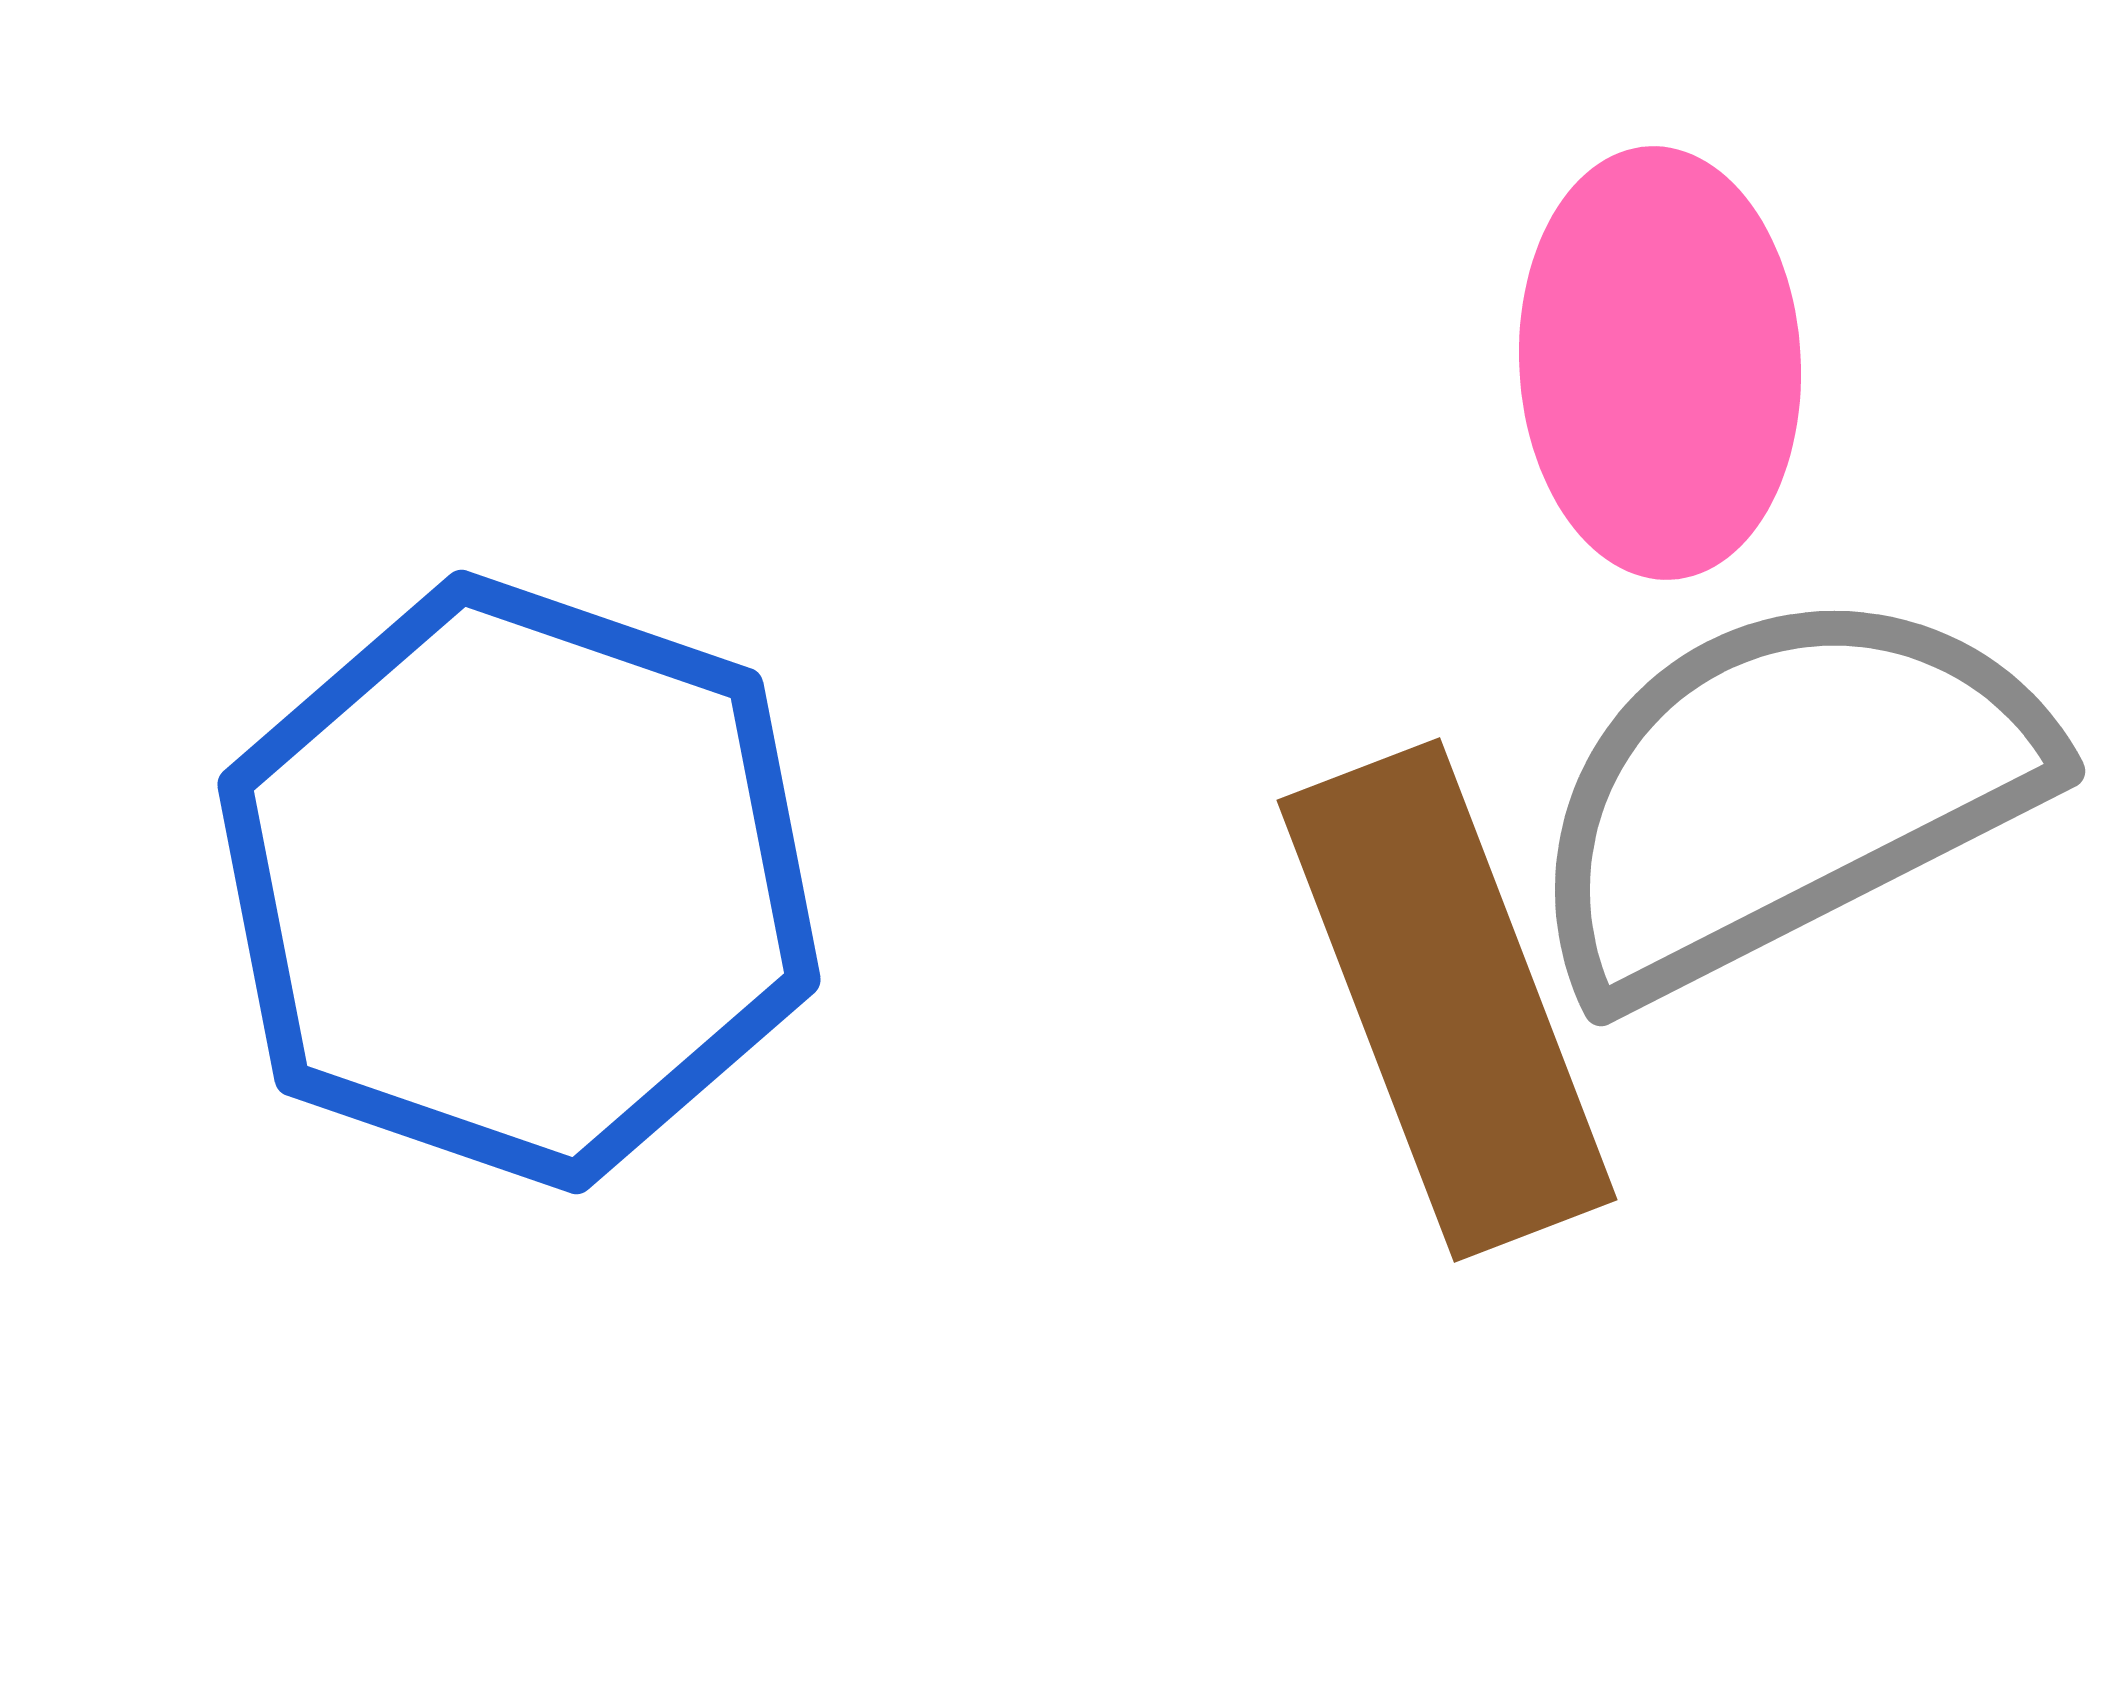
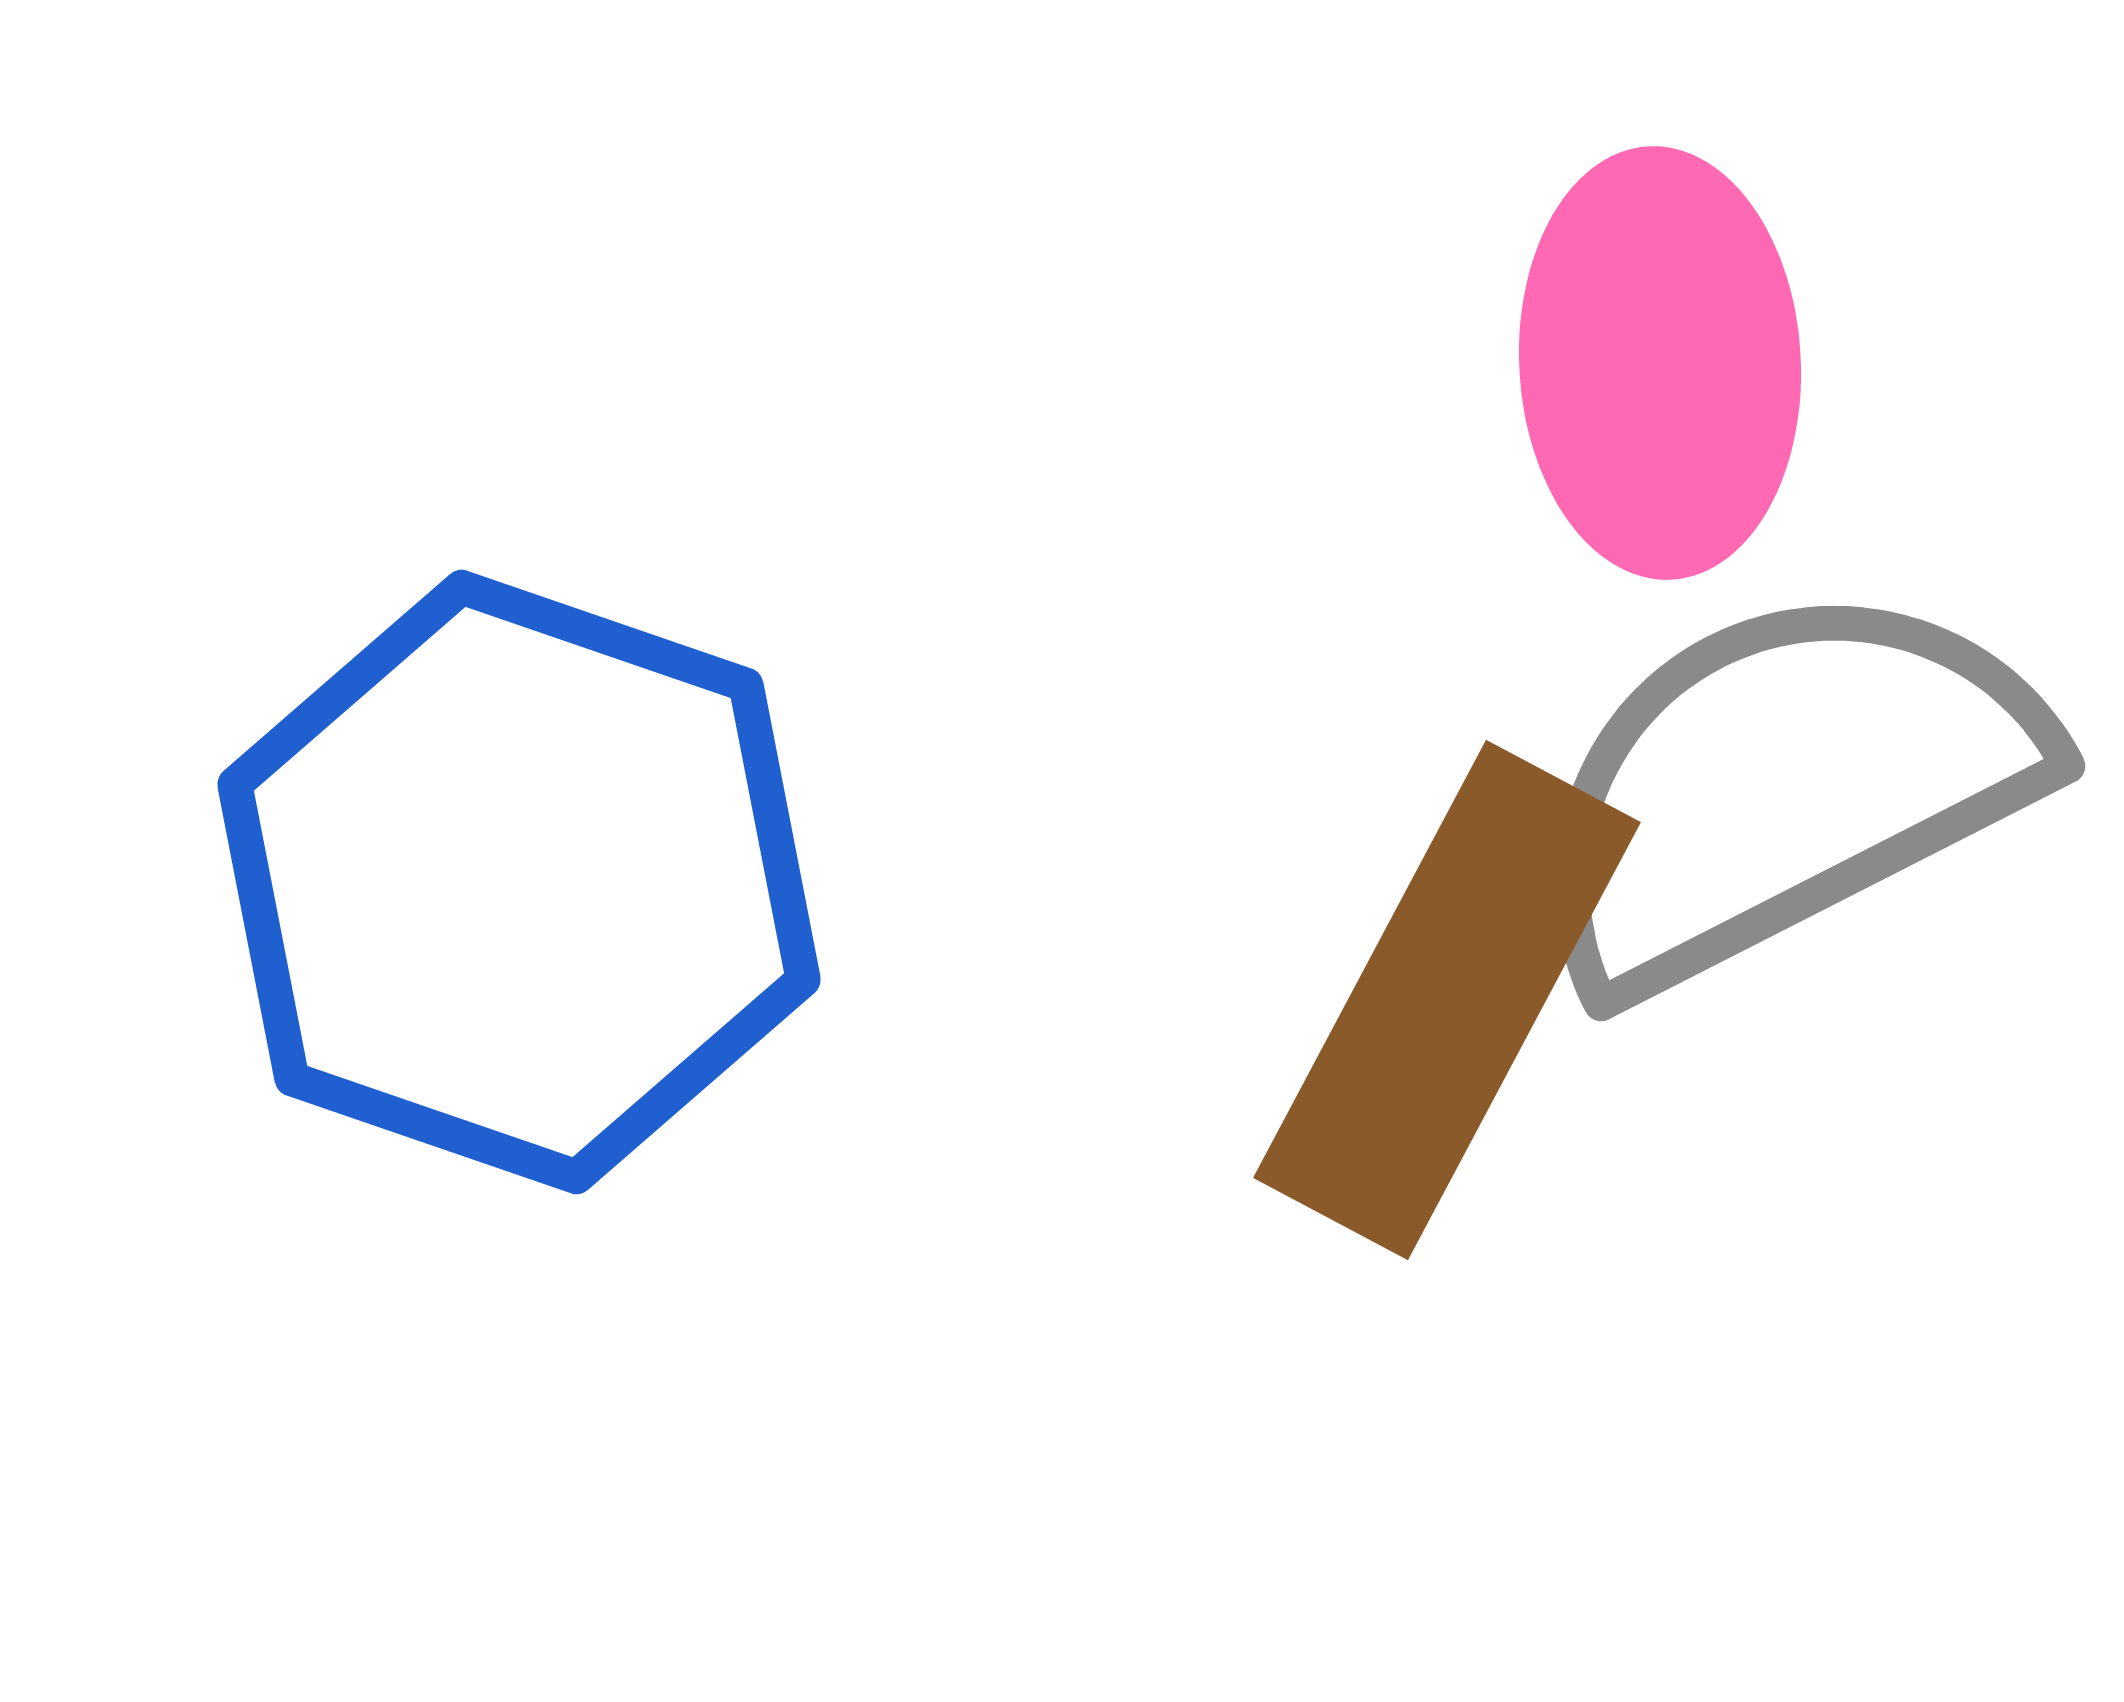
gray semicircle: moved 5 px up
brown rectangle: rotated 49 degrees clockwise
